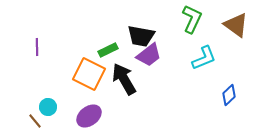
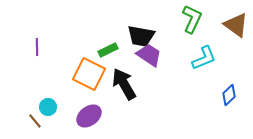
purple trapezoid: rotated 108 degrees counterclockwise
black arrow: moved 5 px down
